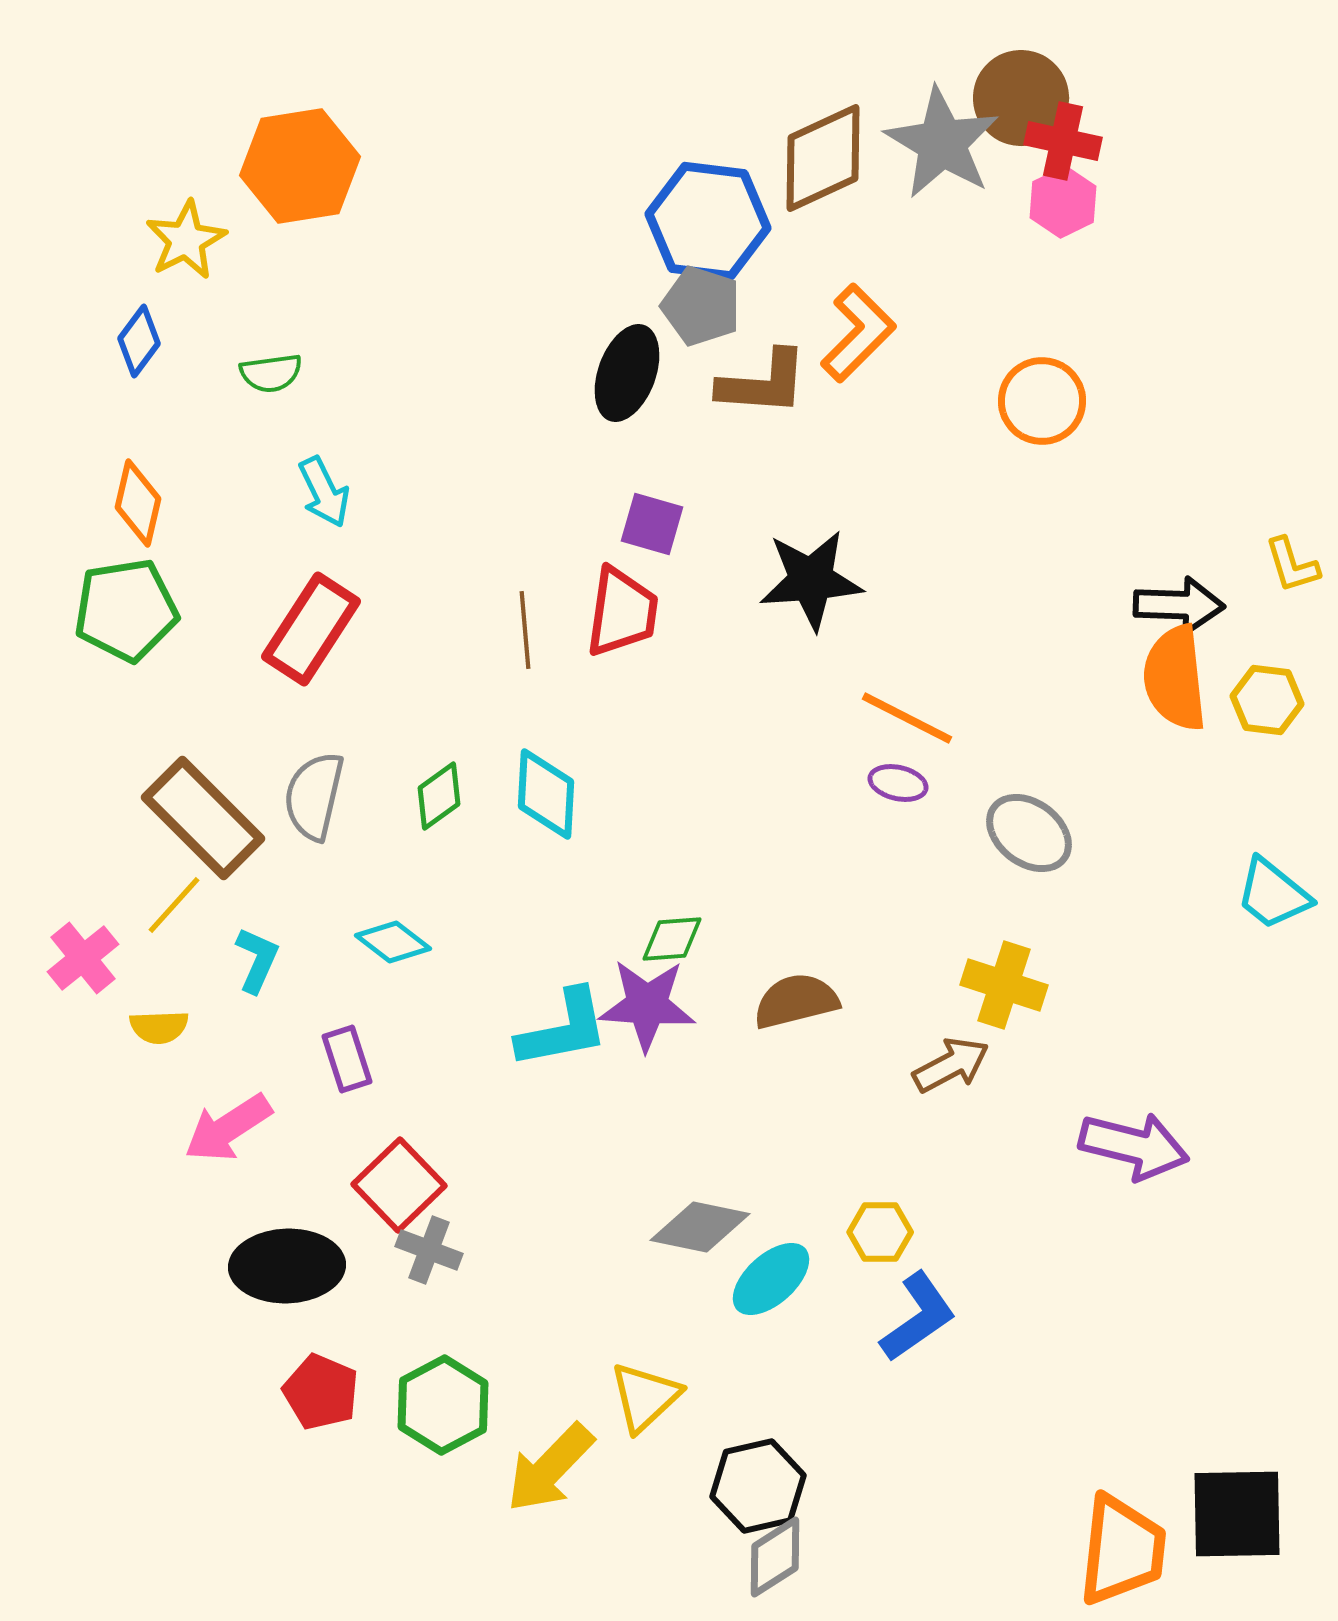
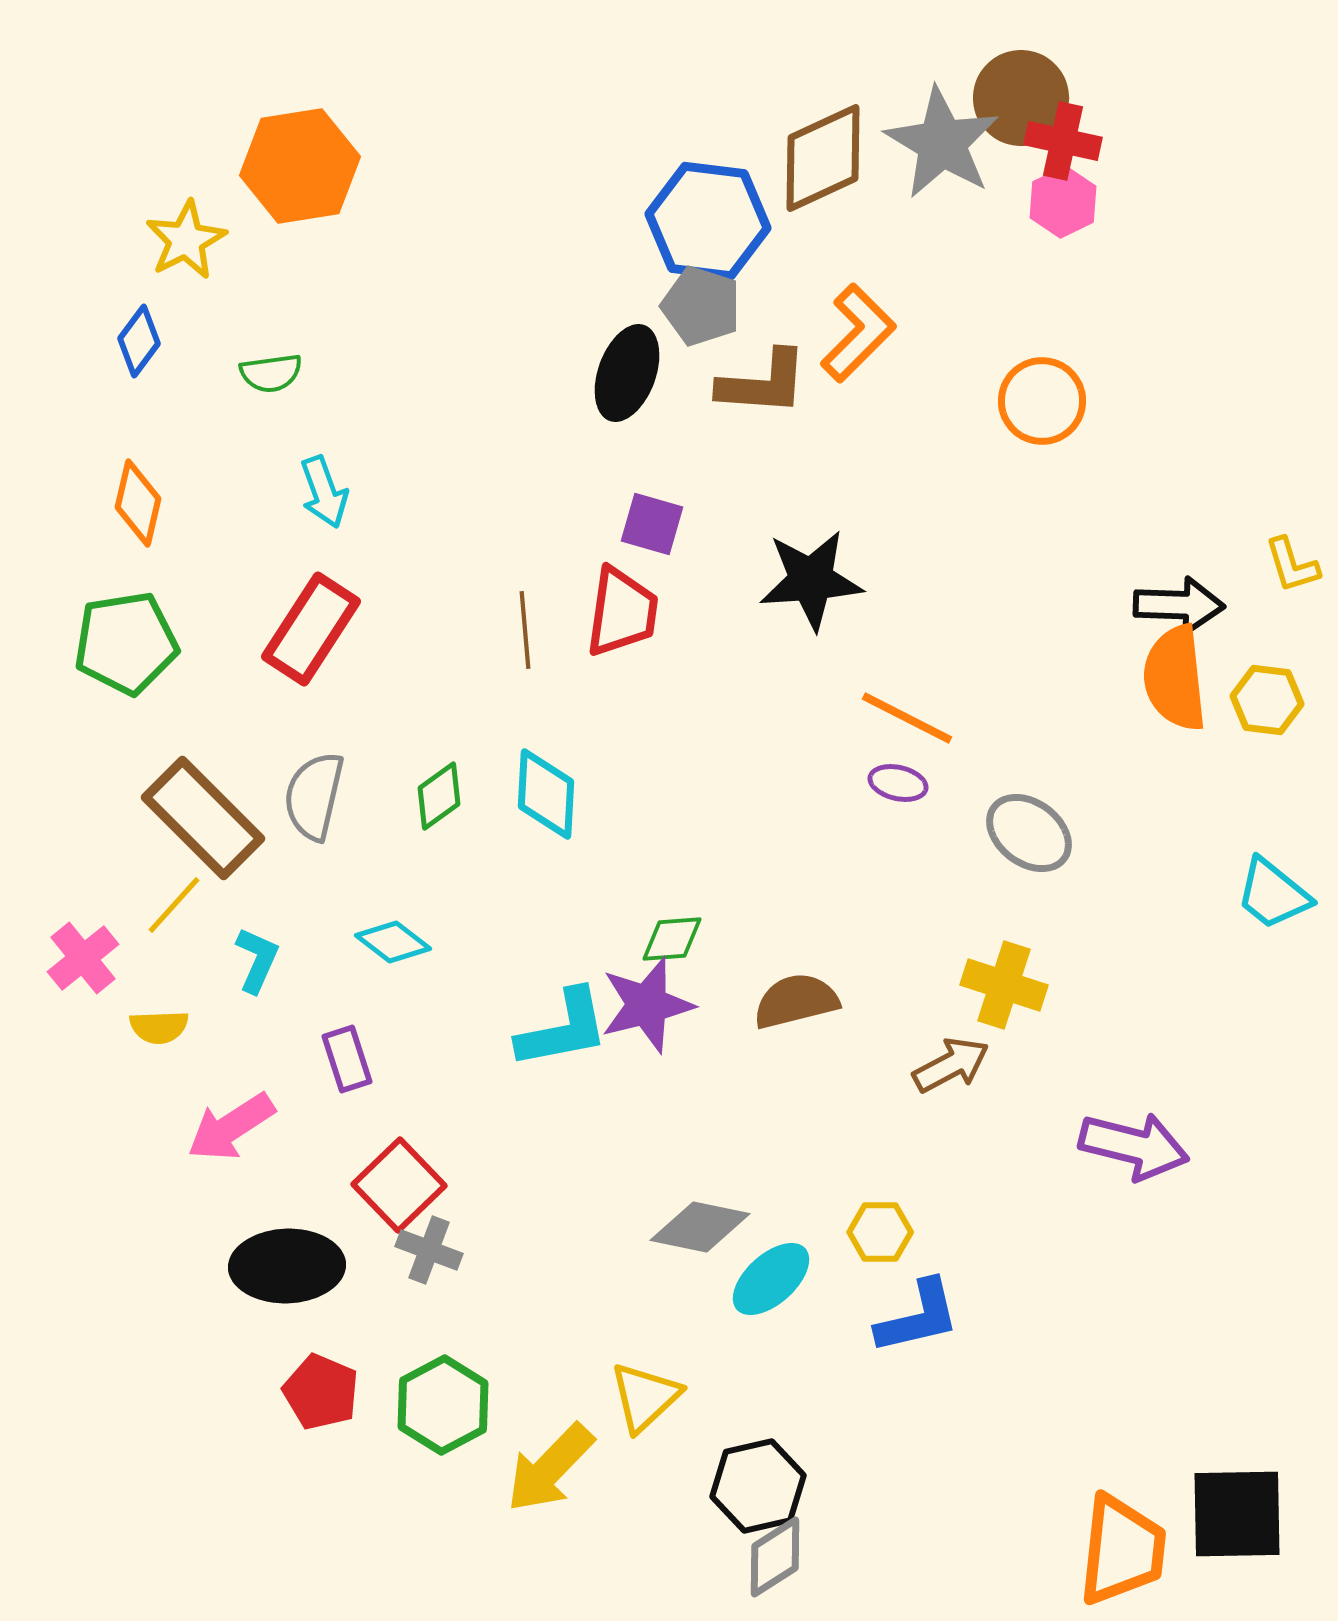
cyan arrow at (324, 492): rotated 6 degrees clockwise
green pentagon at (126, 610): moved 33 px down
purple star at (647, 1005): rotated 18 degrees counterclockwise
pink arrow at (228, 1128): moved 3 px right, 1 px up
blue L-shape at (918, 1317): rotated 22 degrees clockwise
